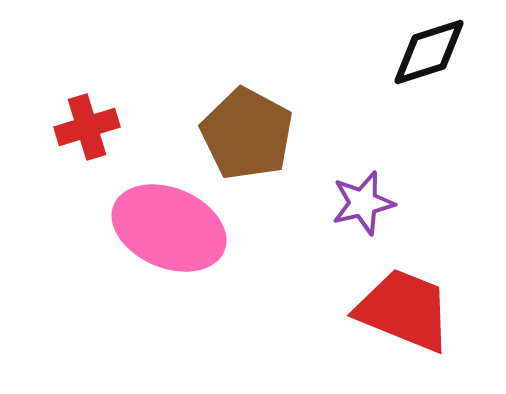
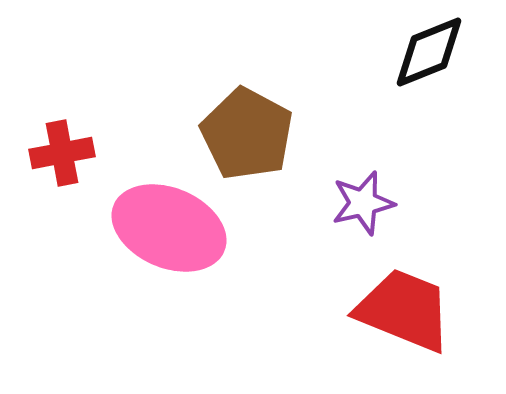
black diamond: rotated 4 degrees counterclockwise
red cross: moved 25 px left, 26 px down; rotated 6 degrees clockwise
